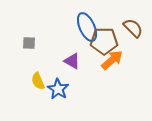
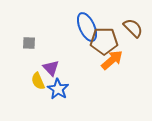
purple triangle: moved 21 px left, 7 px down; rotated 18 degrees clockwise
